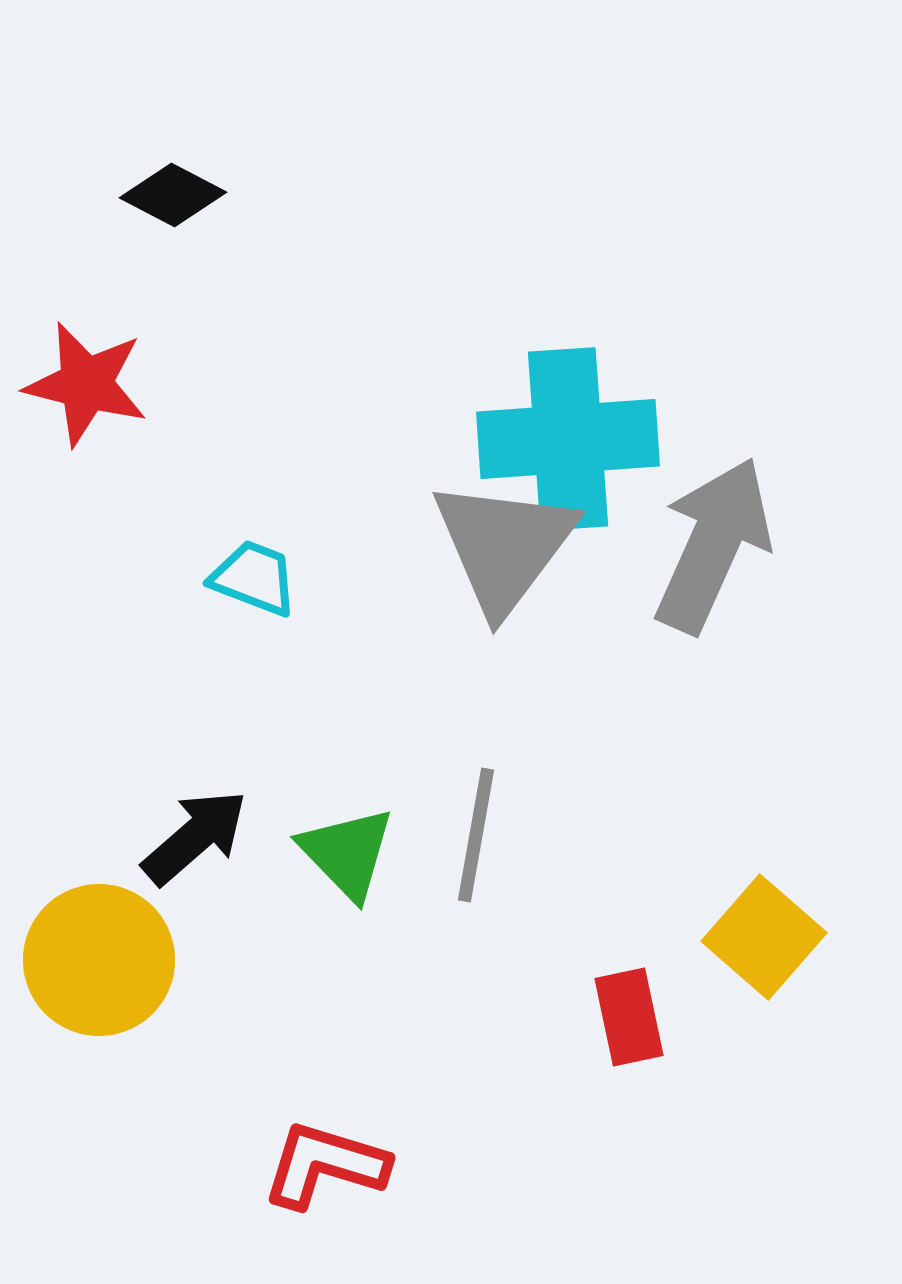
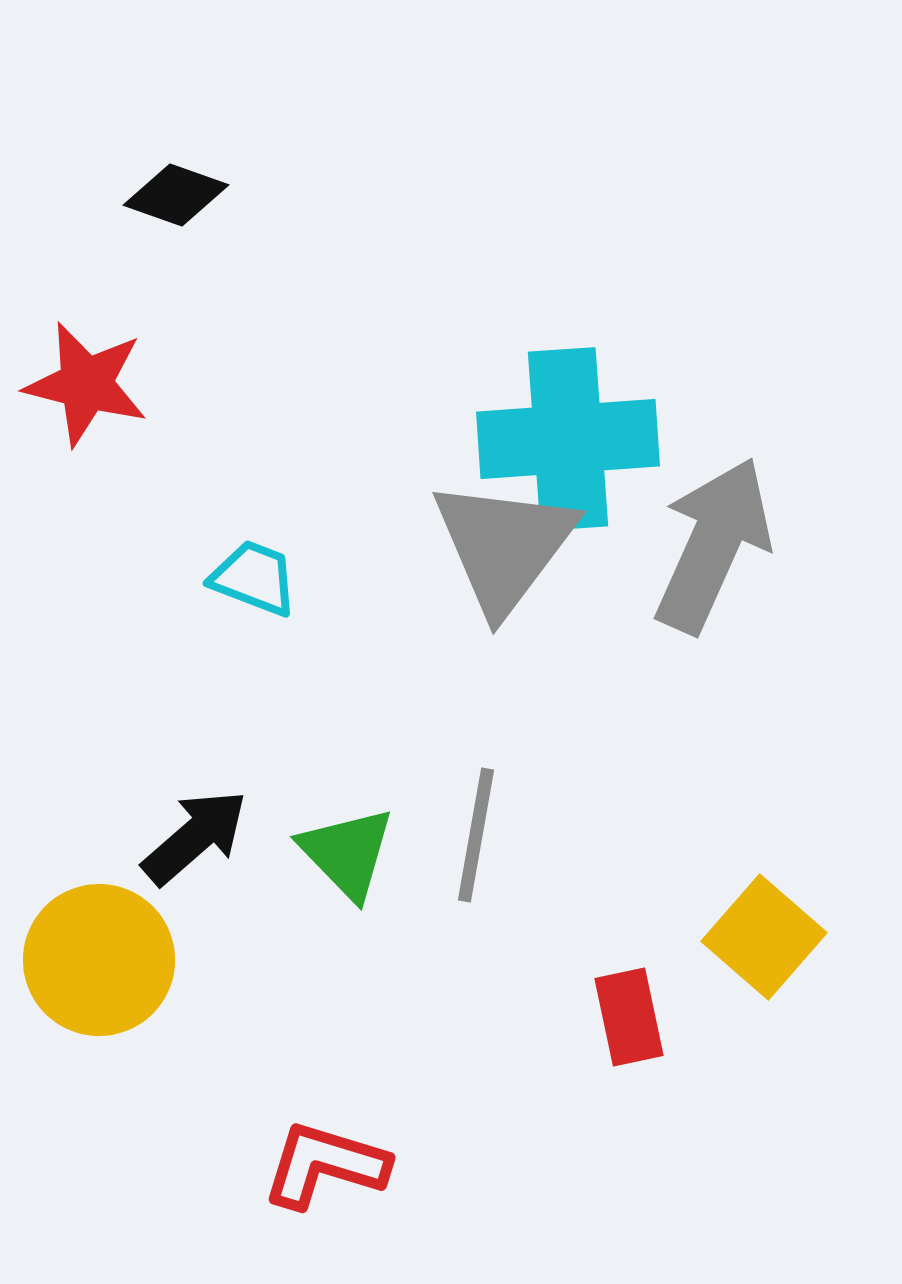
black diamond: moved 3 px right; rotated 8 degrees counterclockwise
